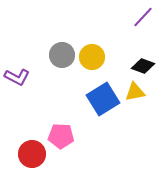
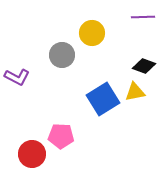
purple line: rotated 45 degrees clockwise
yellow circle: moved 24 px up
black diamond: moved 1 px right
